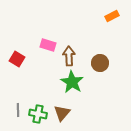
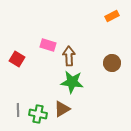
brown circle: moved 12 px right
green star: rotated 25 degrees counterclockwise
brown triangle: moved 4 px up; rotated 18 degrees clockwise
